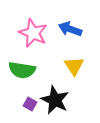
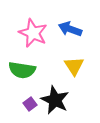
purple square: rotated 24 degrees clockwise
